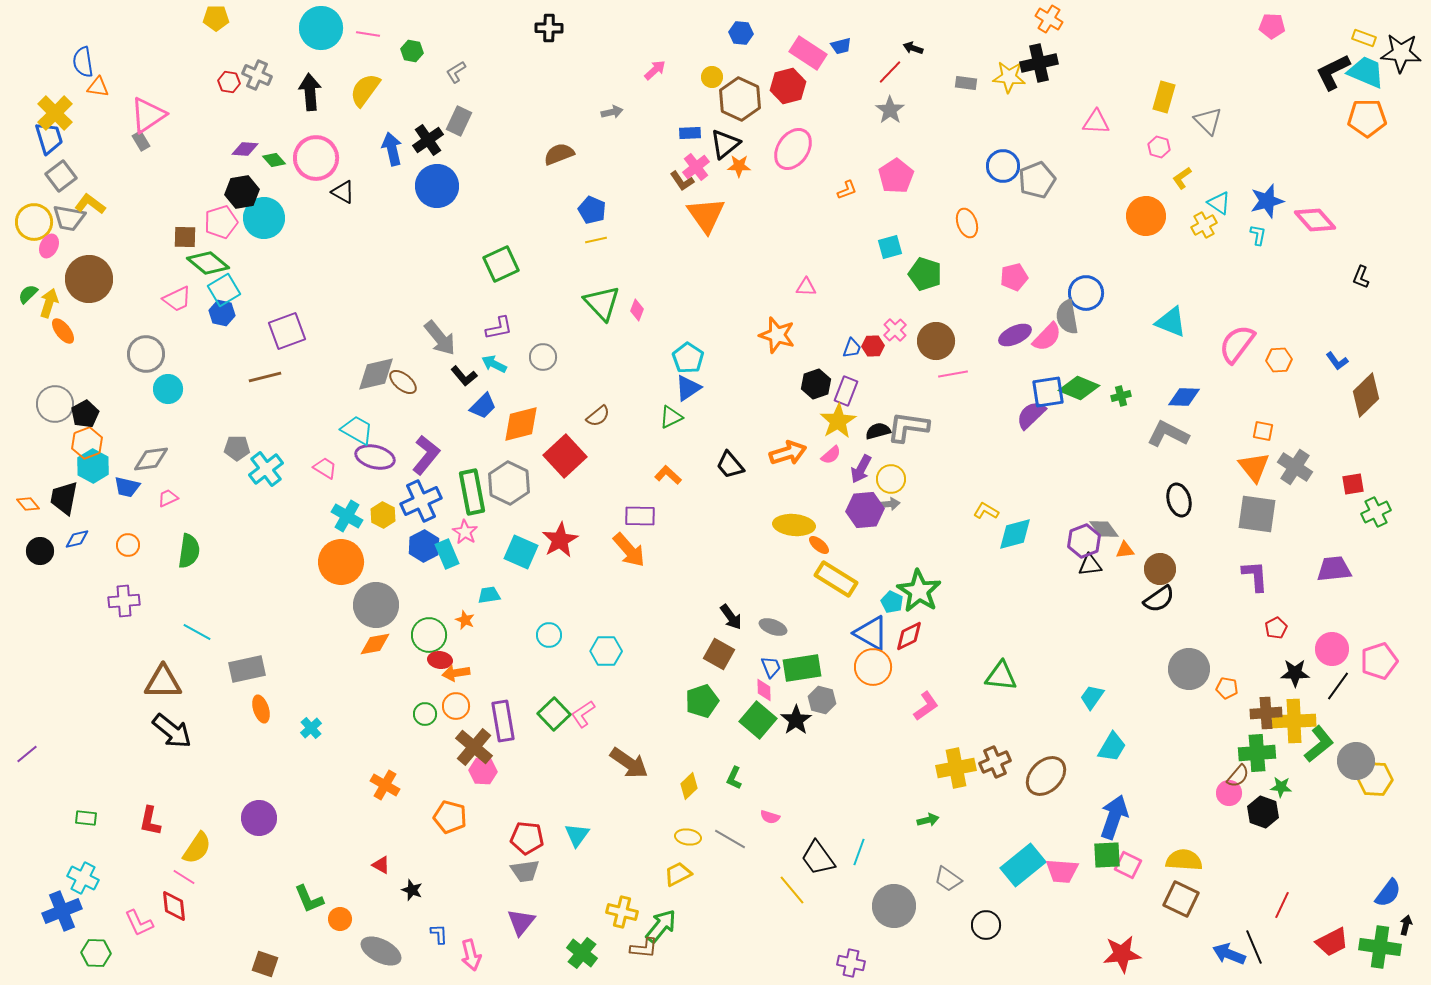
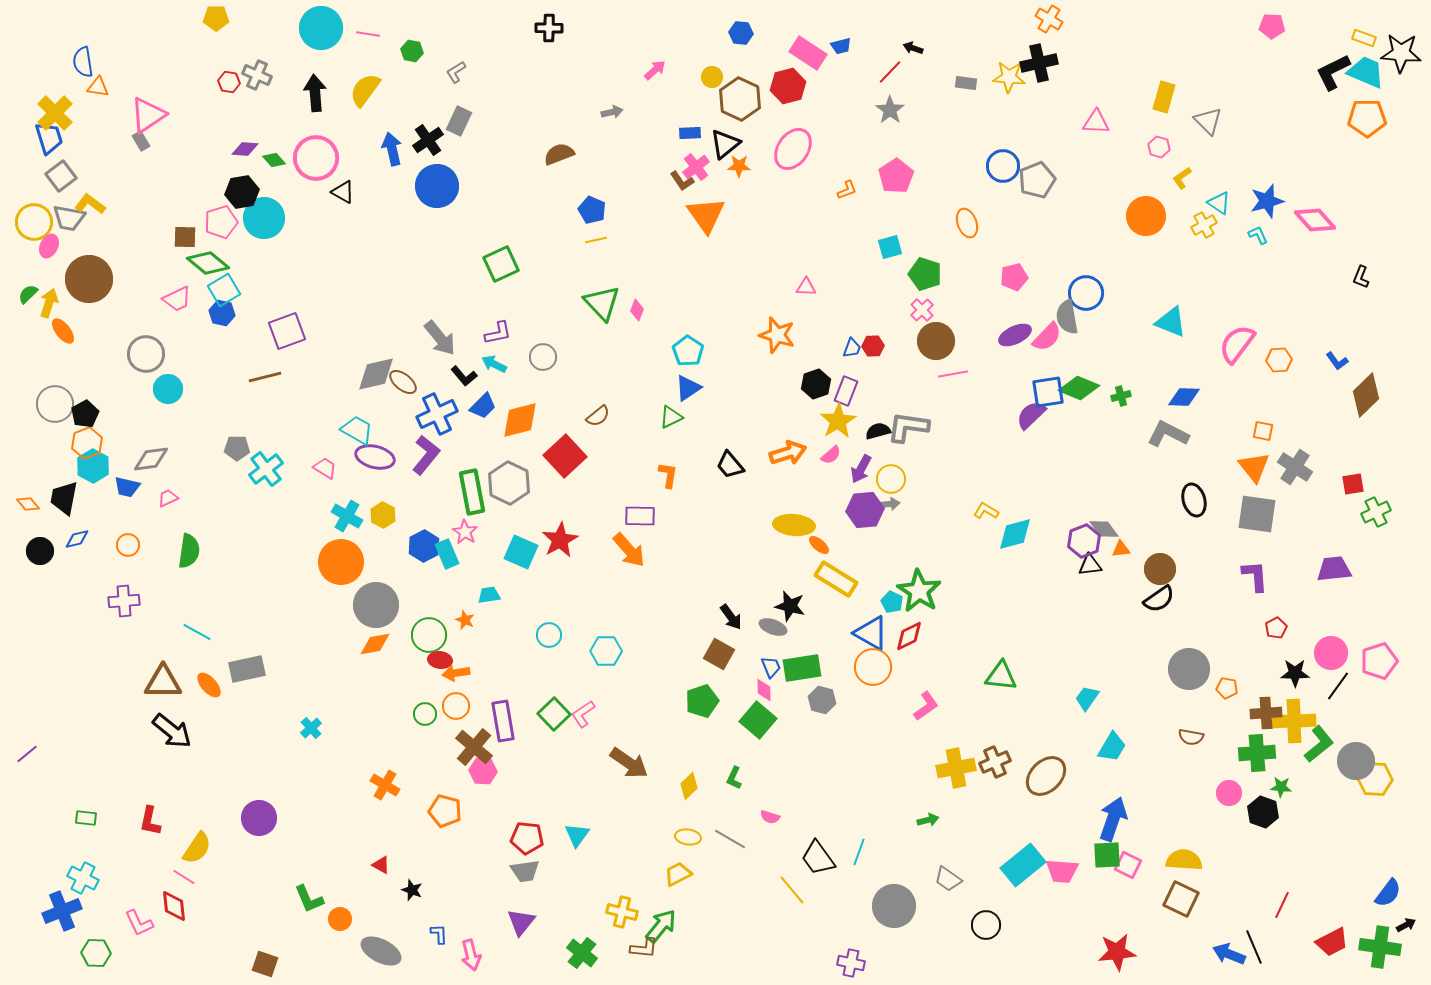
black arrow at (310, 92): moved 5 px right, 1 px down
cyan L-shape at (1258, 235): rotated 35 degrees counterclockwise
purple L-shape at (499, 328): moved 1 px left, 5 px down
pink cross at (895, 330): moved 27 px right, 20 px up
cyan pentagon at (688, 358): moved 7 px up
orange diamond at (521, 424): moved 1 px left, 4 px up
orange L-shape at (668, 475): rotated 56 degrees clockwise
black ellipse at (1179, 500): moved 15 px right
blue cross at (421, 501): moved 16 px right, 87 px up
orange triangle at (1125, 550): moved 4 px left, 1 px up
pink circle at (1332, 649): moved 1 px left, 4 px down
cyan trapezoid at (1092, 697): moved 5 px left, 1 px down
orange ellipse at (261, 709): moved 52 px left, 24 px up; rotated 24 degrees counterclockwise
black star at (796, 720): moved 6 px left, 114 px up; rotated 24 degrees counterclockwise
brown semicircle at (1238, 776): moved 47 px left, 39 px up; rotated 60 degrees clockwise
orange pentagon at (450, 817): moved 5 px left, 6 px up
blue arrow at (1114, 817): moved 1 px left, 2 px down
black arrow at (1406, 925): rotated 48 degrees clockwise
red star at (1122, 954): moved 5 px left, 2 px up
